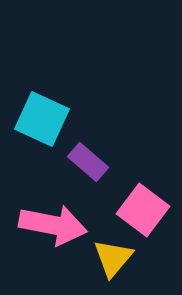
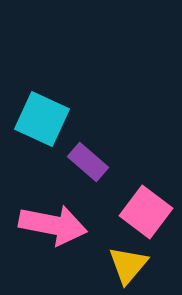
pink square: moved 3 px right, 2 px down
yellow triangle: moved 15 px right, 7 px down
